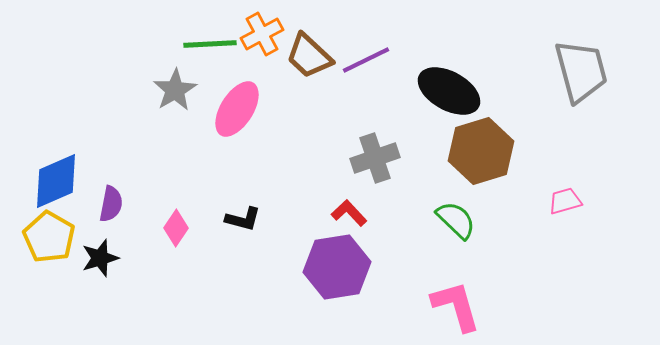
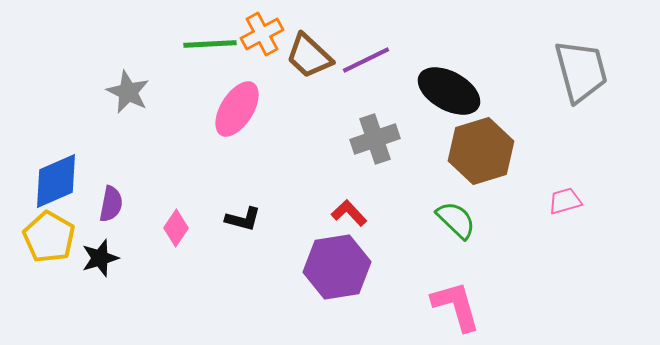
gray star: moved 47 px left, 2 px down; rotated 15 degrees counterclockwise
gray cross: moved 19 px up
